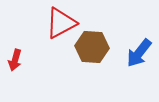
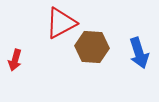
blue arrow: rotated 56 degrees counterclockwise
